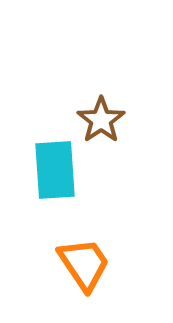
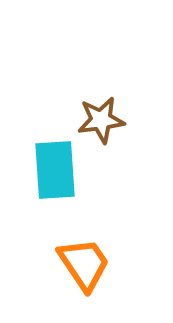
brown star: rotated 27 degrees clockwise
